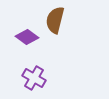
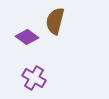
brown semicircle: moved 1 px down
